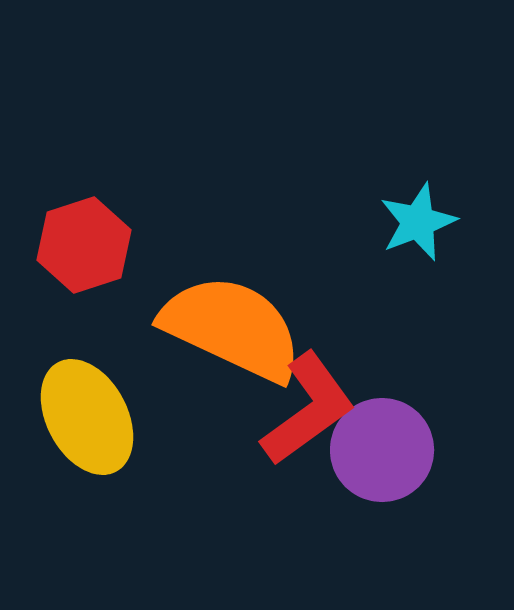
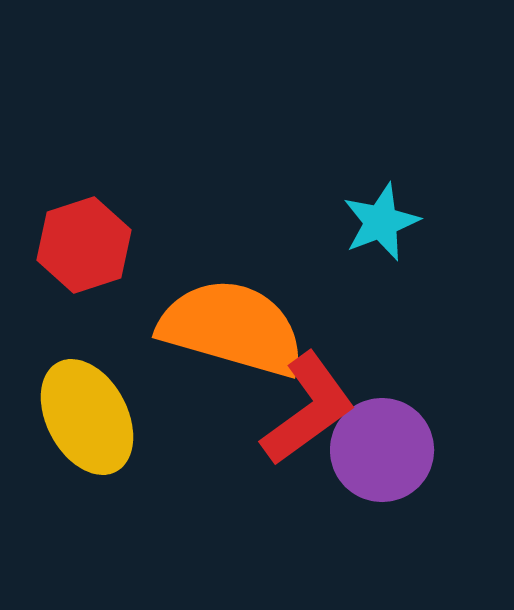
cyan star: moved 37 px left
orange semicircle: rotated 9 degrees counterclockwise
